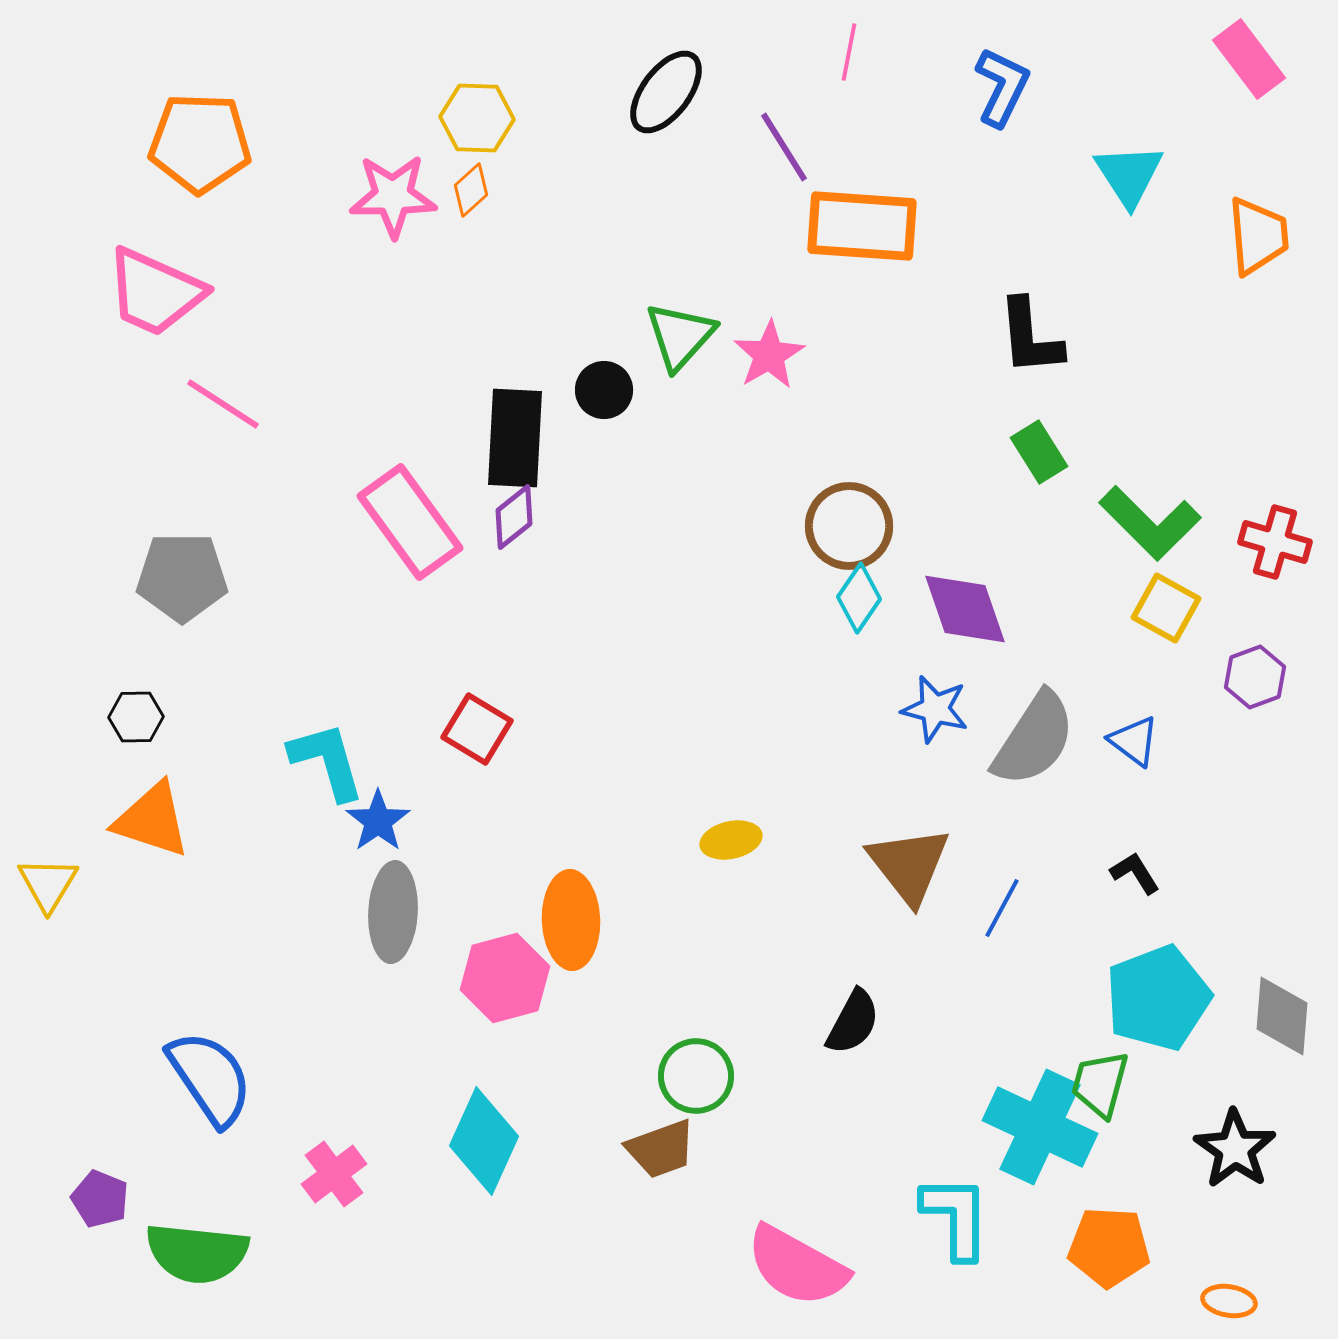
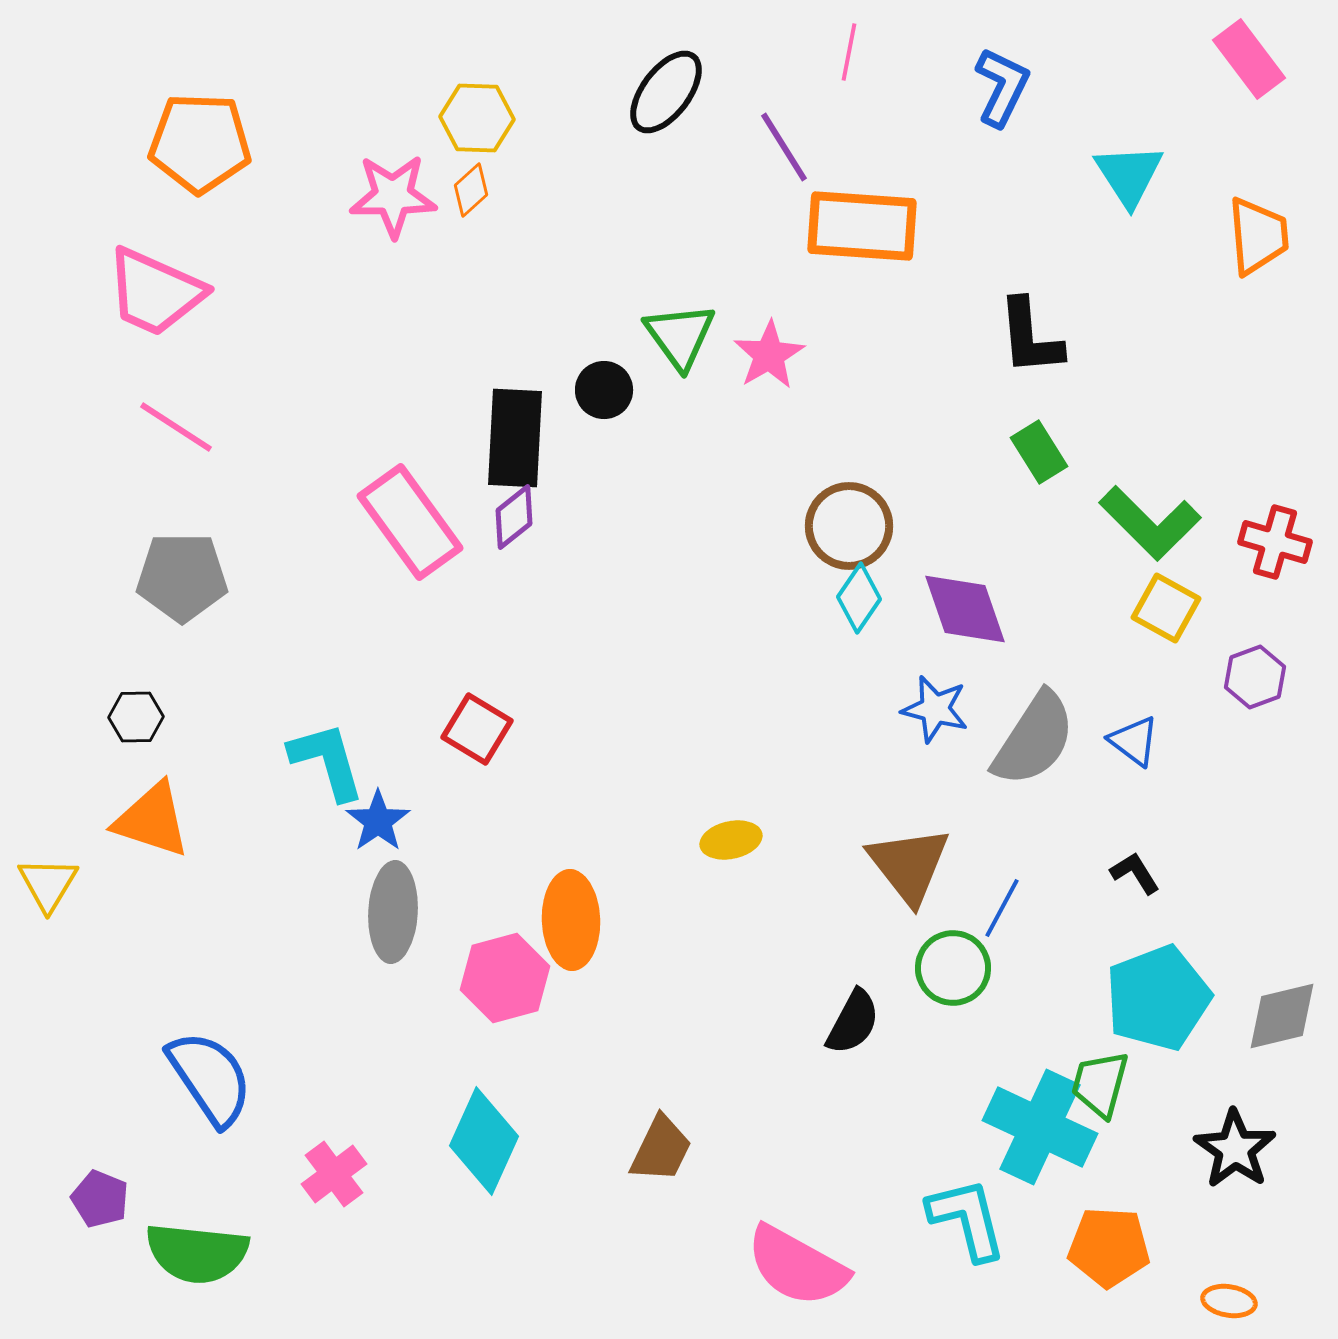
green triangle at (680, 336): rotated 18 degrees counterclockwise
pink line at (223, 404): moved 47 px left, 23 px down
gray diamond at (1282, 1016): rotated 72 degrees clockwise
green circle at (696, 1076): moved 257 px right, 108 px up
brown trapezoid at (661, 1149): rotated 44 degrees counterclockwise
cyan L-shape at (956, 1217): moved 11 px right, 2 px down; rotated 14 degrees counterclockwise
